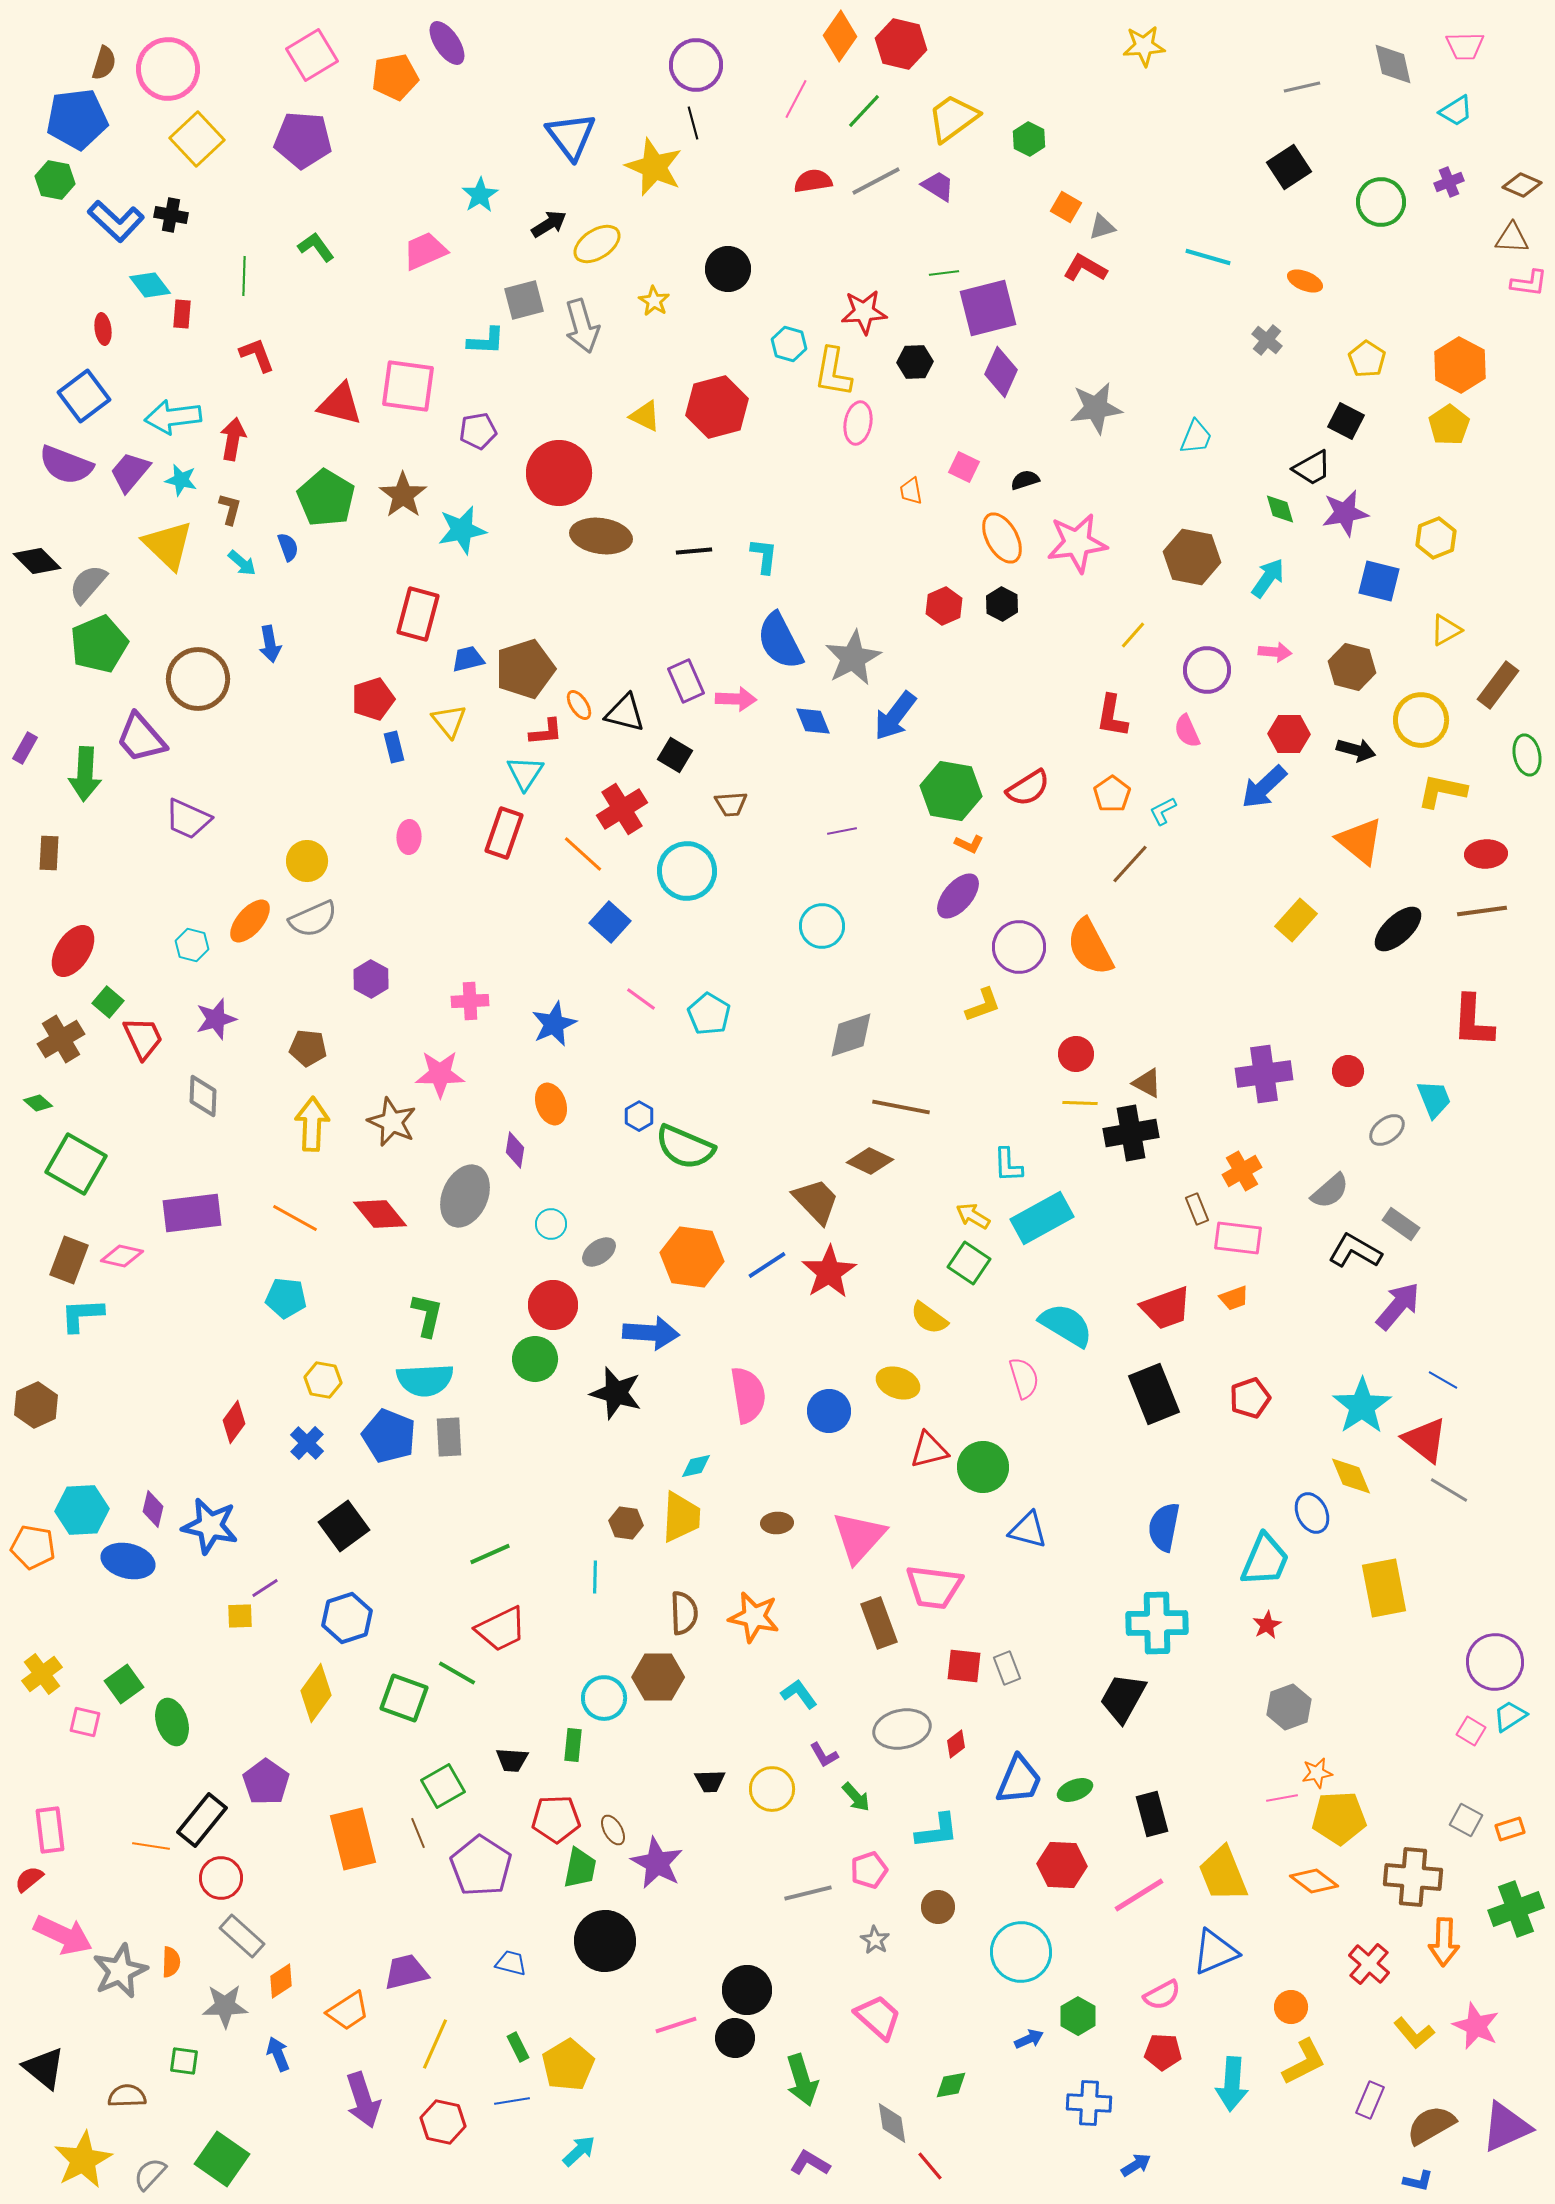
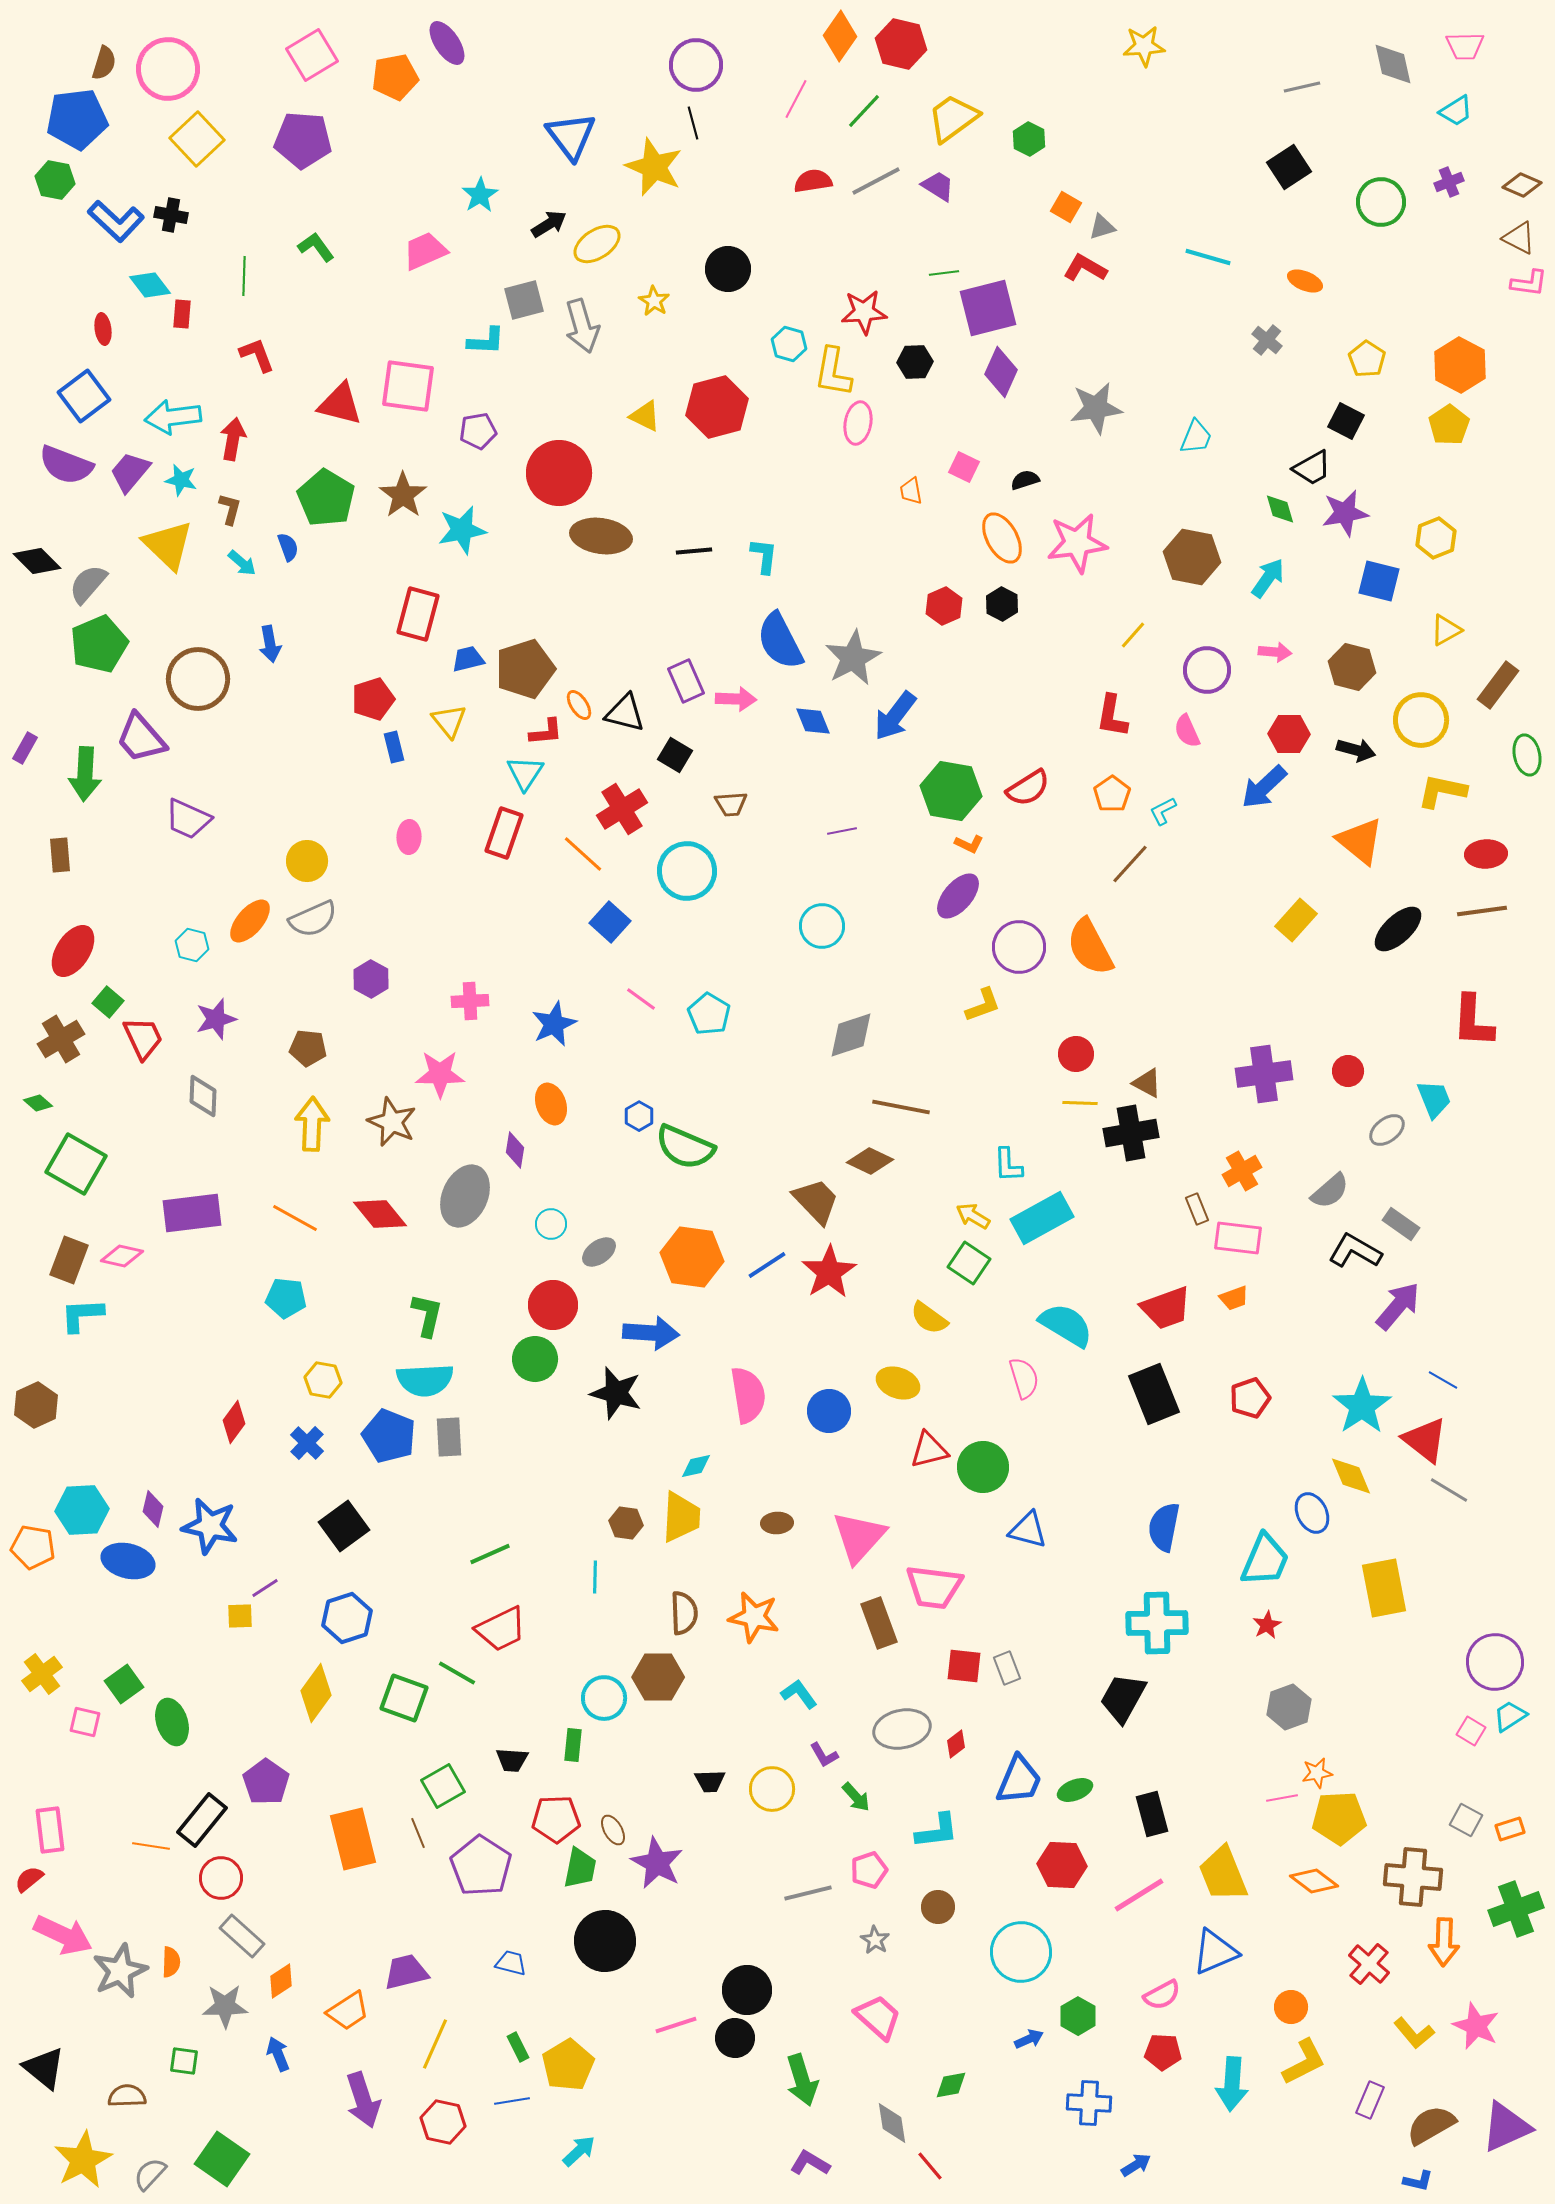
brown triangle at (1512, 238): moved 7 px right; rotated 24 degrees clockwise
brown rectangle at (49, 853): moved 11 px right, 2 px down; rotated 8 degrees counterclockwise
